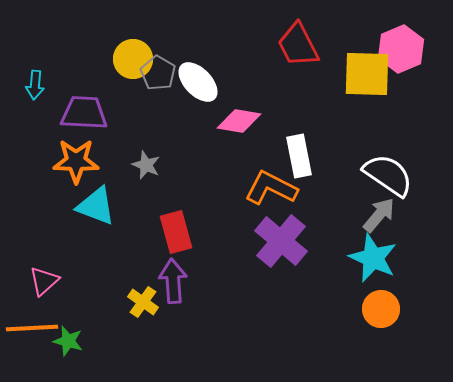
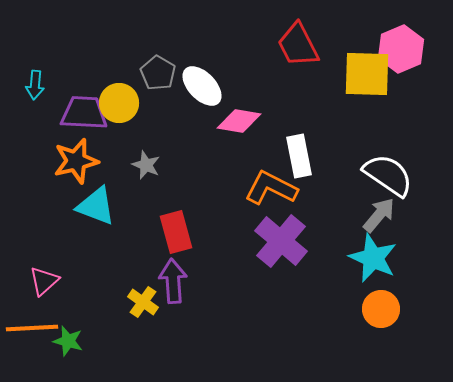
yellow circle: moved 14 px left, 44 px down
white ellipse: moved 4 px right, 4 px down
orange star: rotated 15 degrees counterclockwise
